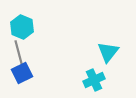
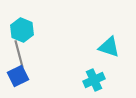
cyan hexagon: moved 3 px down
cyan triangle: moved 1 px right, 5 px up; rotated 50 degrees counterclockwise
blue square: moved 4 px left, 3 px down
